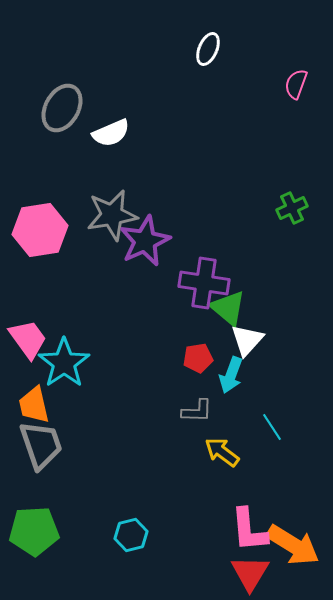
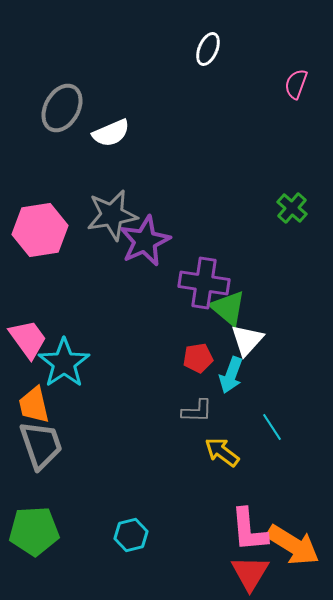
green cross: rotated 24 degrees counterclockwise
